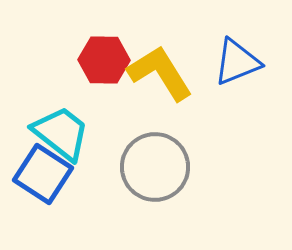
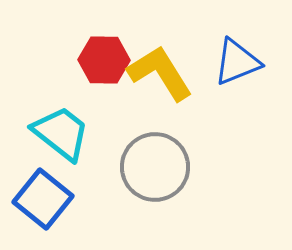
blue square: moved 25 px down; rotated 6 degrees clockwise
